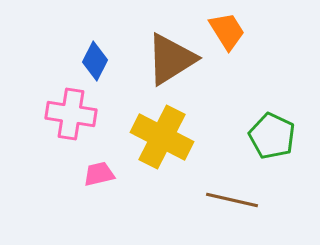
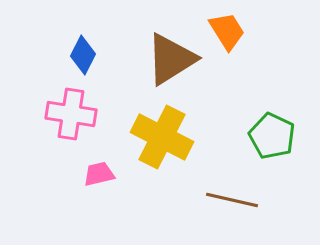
blue diamond: moved 12 px left, 6 px up
